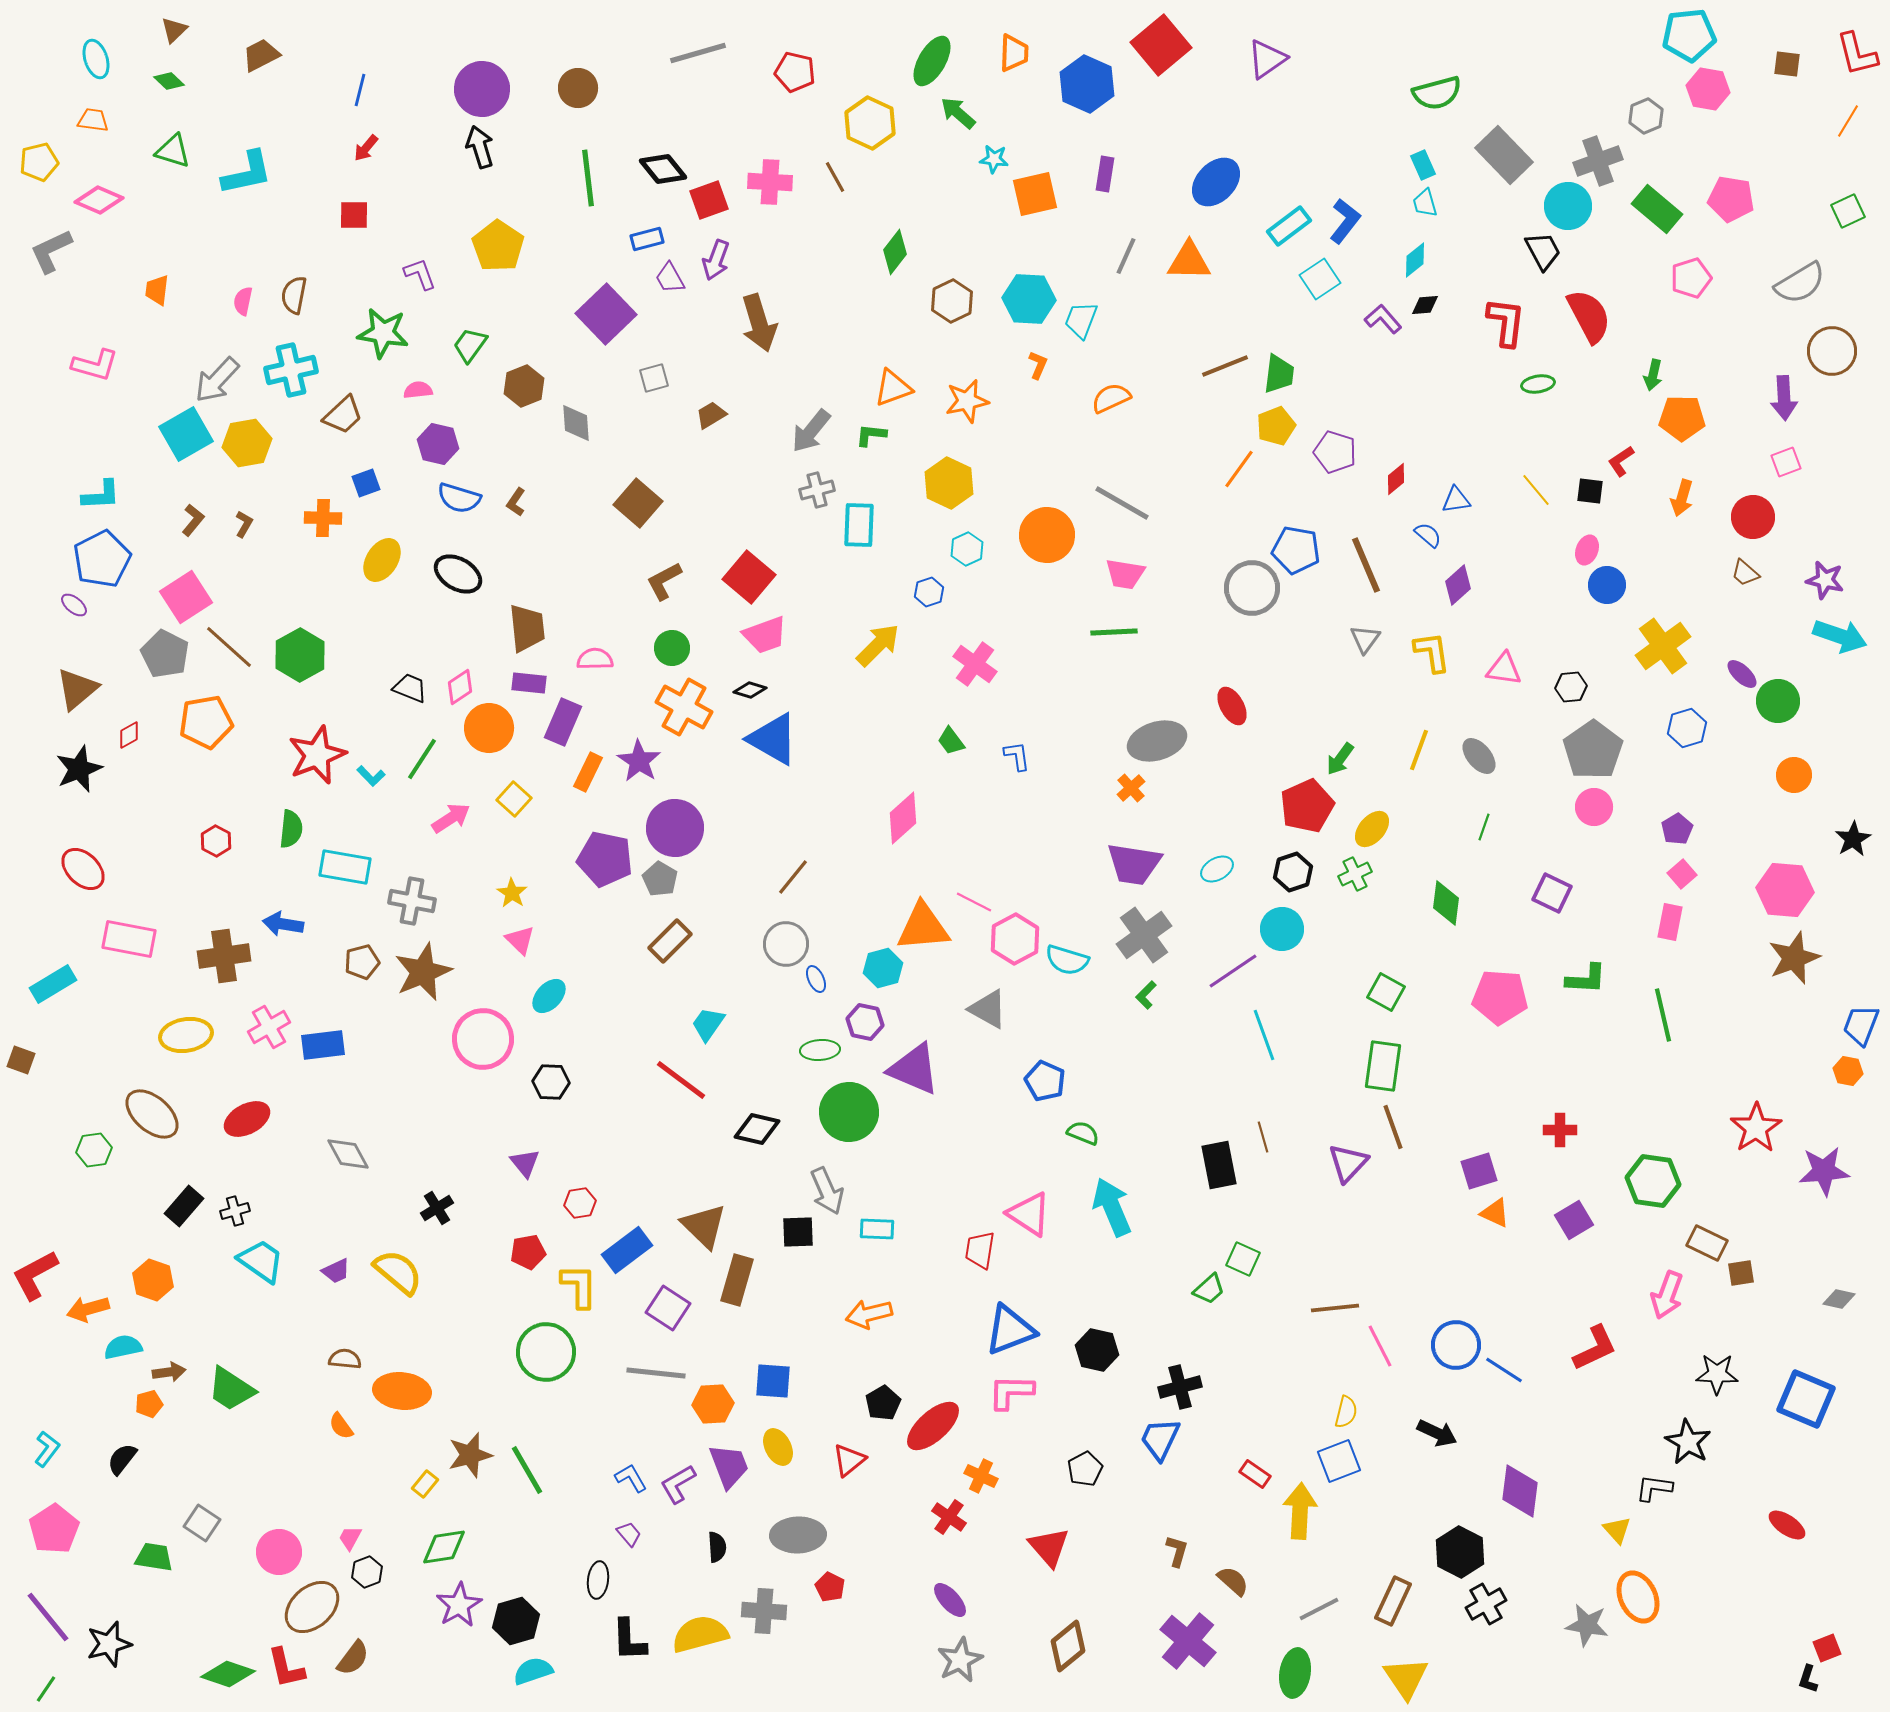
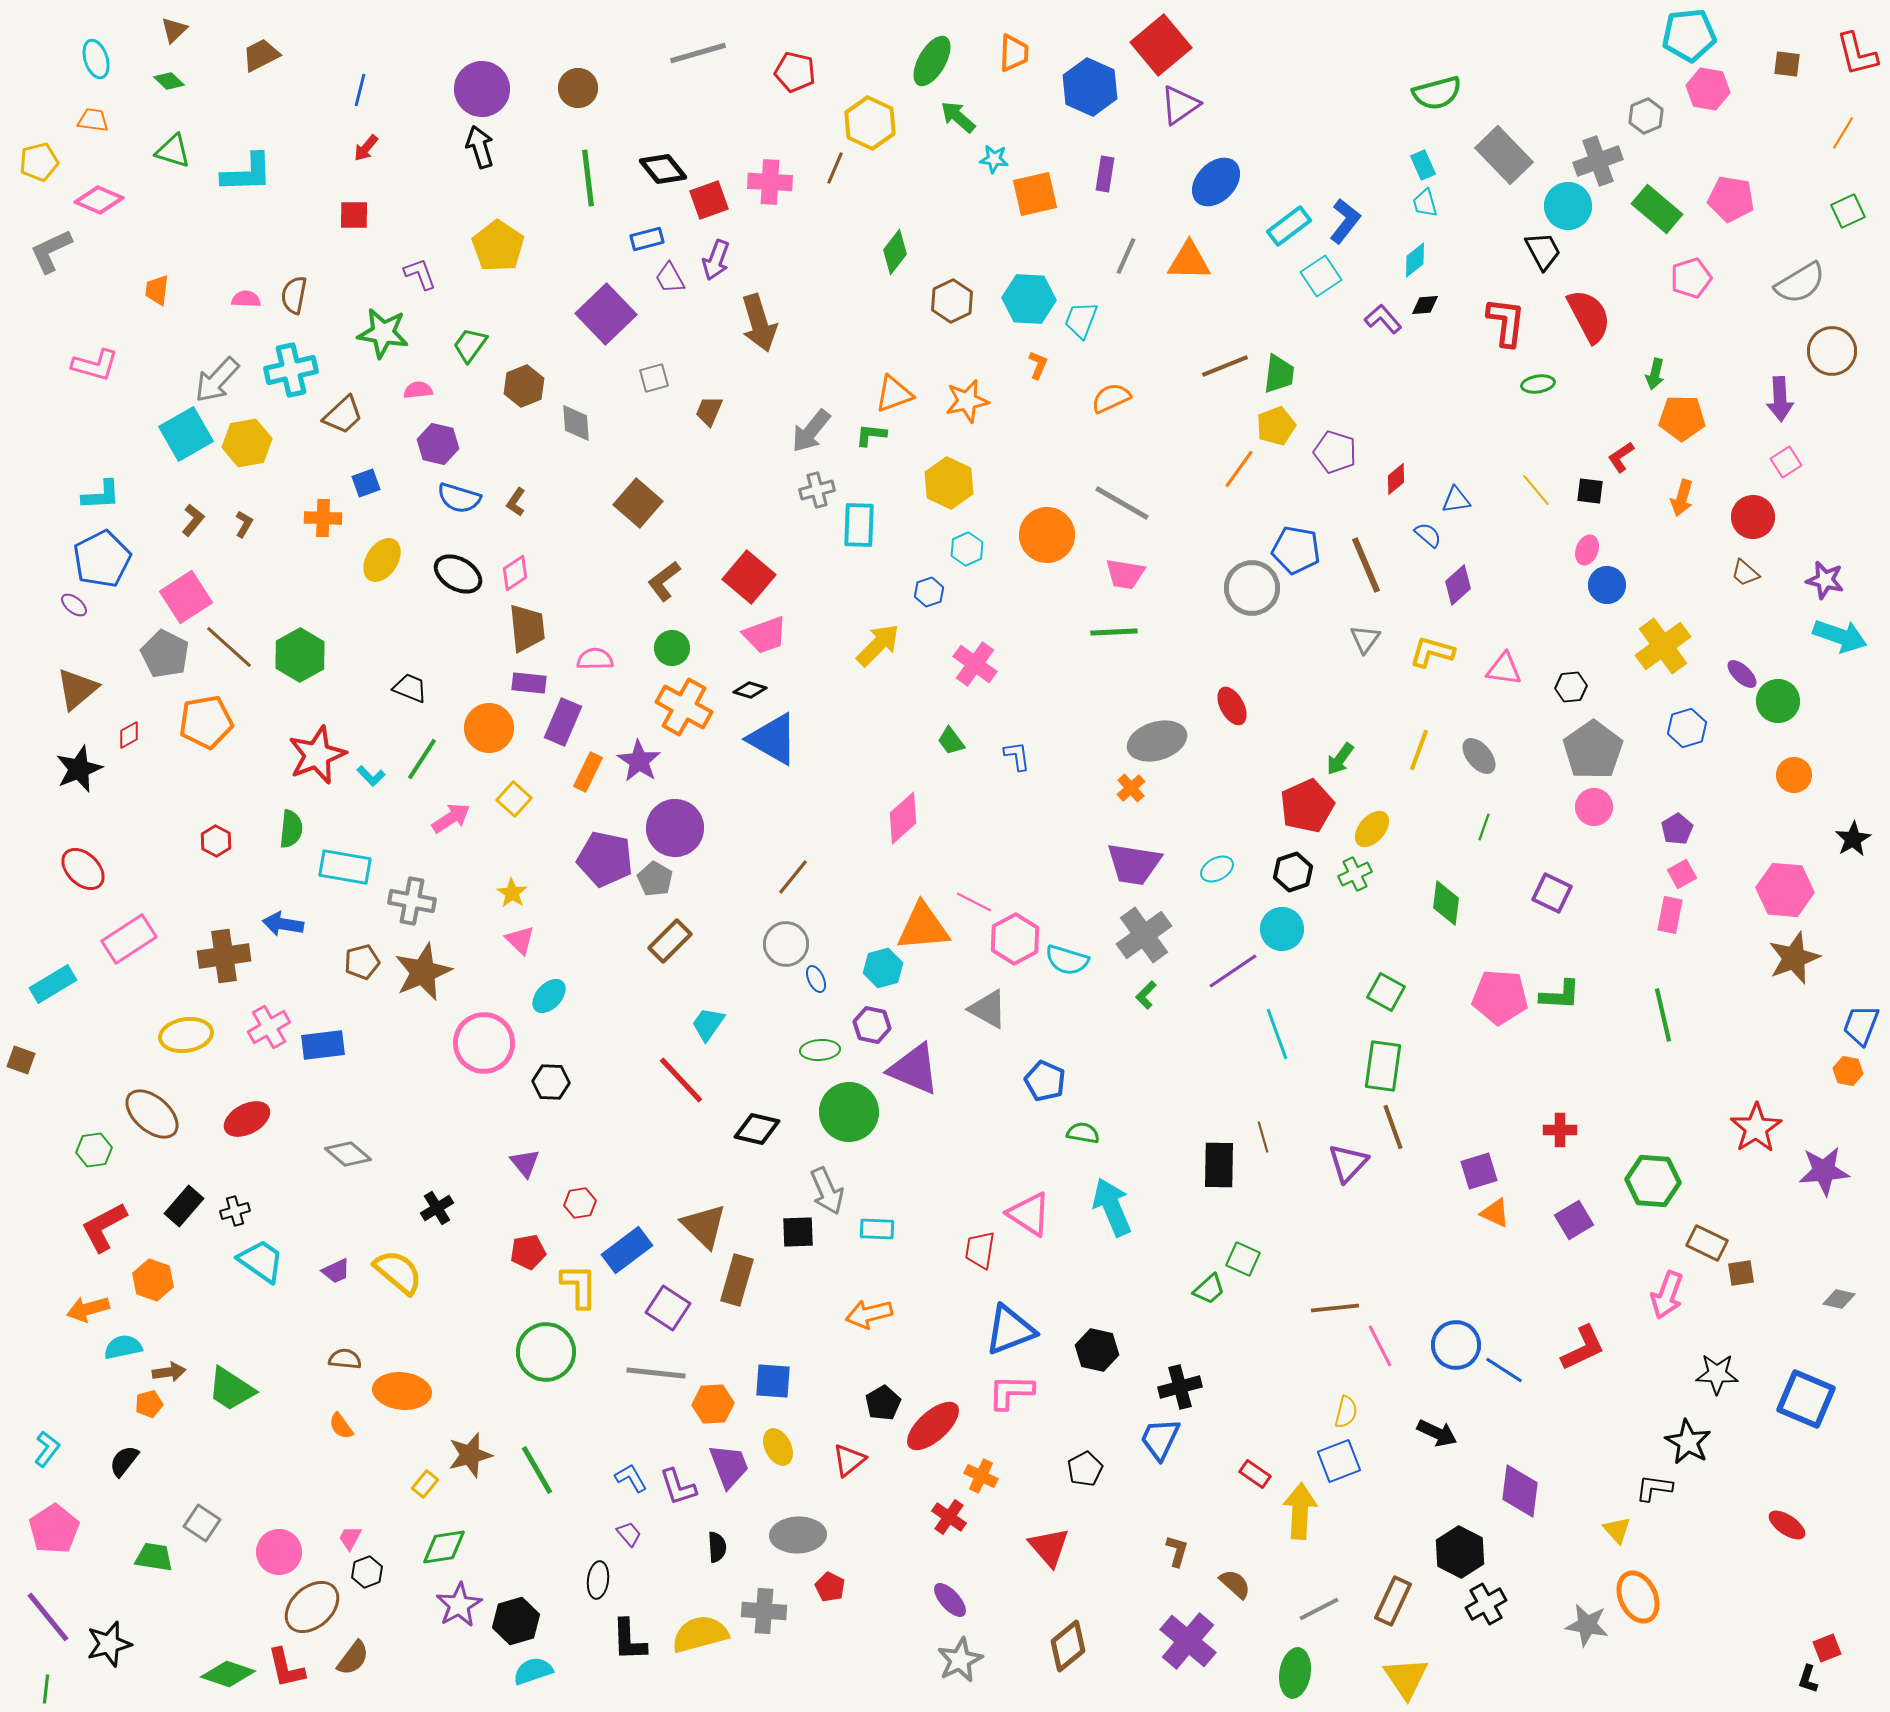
purple triangle at (1267, 59): moved 87 px left, 46 px down
blue hexagon at (1087, 84): moved 3 px right, 3 px down
green arrow at (958, 113): moved 4 px down
orange line at (1848, 121): moved 5 px left, 12 px down
cyan L-shape at (247, 173): rotated 10 degrees clockwise
brown line at (835, 177): moved 9 px up; rotated 52 degrees clockwise
cyan square at (1320, 279): moved 1 px right, 3 px up
pink semicircle at (243, 301): moved 3 px right, 2 px up; rotated 80 degrees clockwise
green arrow at (1653, 375): moved 2 px right, 1 px up
orange triangle at (893, 388): moved 1 px right, 6 px down
purple arrow at (1784, 398): moved 4 px left, 1 px down
brown trapezoid at (711, 415): moved 2 px left, 4 px up; rotated 36 degrees counterclockwise
red L-shape at (1621, 461): moved 4 px up
pink square at (1786, 462): rotated 12 degrees counterclockwise
brown L-shape at (664, 581): rotated 9 degrees counterclockwise
yellow L-shape at (1432, 652): rotated 66 degrees counterclockwise
pink diamond at (460, 687): moved 55 px right, 114 px up
pink square at (1682, 874): rotated 12 degrees clockwise
gray pentagon at (660, 879): moved 5 px left
pink rectangle at (1670, 922): moved 7 px up
pink rectangle at (129, 939): rotated 44 degrees counterclockwise
green L-shape at (1586, 979): moved 26 px left, 16 px down
purple hexagon at (865, 1022): moved 7 px right, 3 px down
cyan line at (1264, 1035): moved 13 px right, 1 px up
pink circle at (483, 1039): moved 1 px right, 4 px down
red line at (681, 1080): rotated 10 degrees clockwise
green semicircle at (1083, 1133): rotated 12 degrees counterclockwise
gray diamond at (348, 1154): rotated 21 degrees counterclockwise
black rectangle at (1219, 1165): rotated 12 degrees clockwise
green hexagon at (1653, 1181): rotated 4 degrees counterclockwise
red L-shape at (35, 1275): moved 69 px right, 48 px up
red L-shape at (1595, 1348): moved 12 px left
black semicircle at (122, 1459): moved 2 px right, 2 px down
green line at (527, 1470): moved 10 px right
purple L-shape at (678, 1484): moved 3 px down; rotated 78 degrees counterclockwise
brown semicircle at (1233, 1581): moved 2 px right, 3 px down
green line at (46, 1689): rotated 28 degrees counterclockwise
